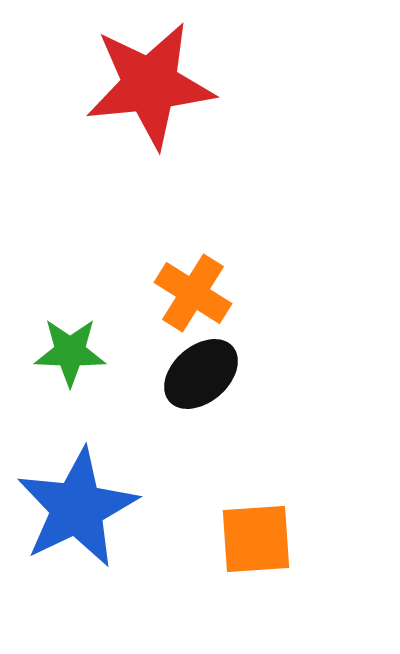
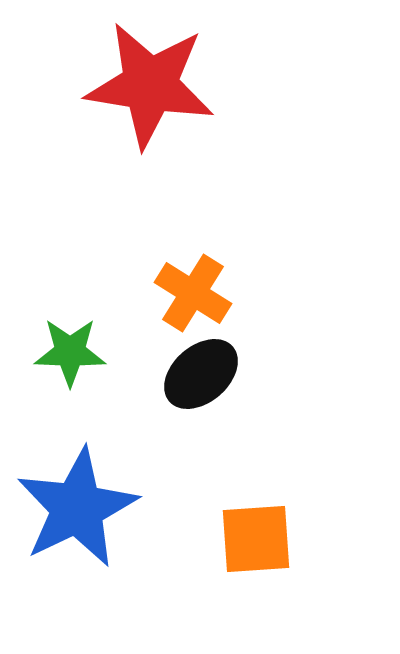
red star: rotated 15 degrees clockwise
